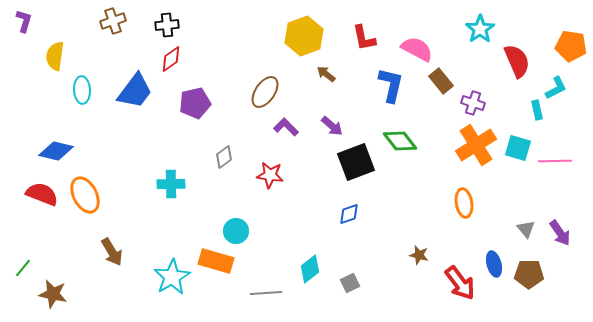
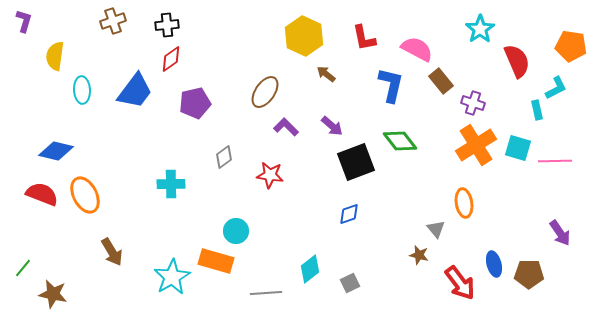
yellow hexagon at (304, 36): rotated 15 degrees counterclockwise
gray triangle at (526, 229): moved 90 px left
